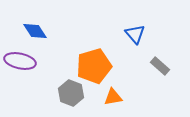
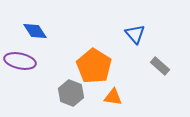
orange pentagon: rotated 24 degrees counterclockwise
orange triangle: rotated 18 degrees clockwise
